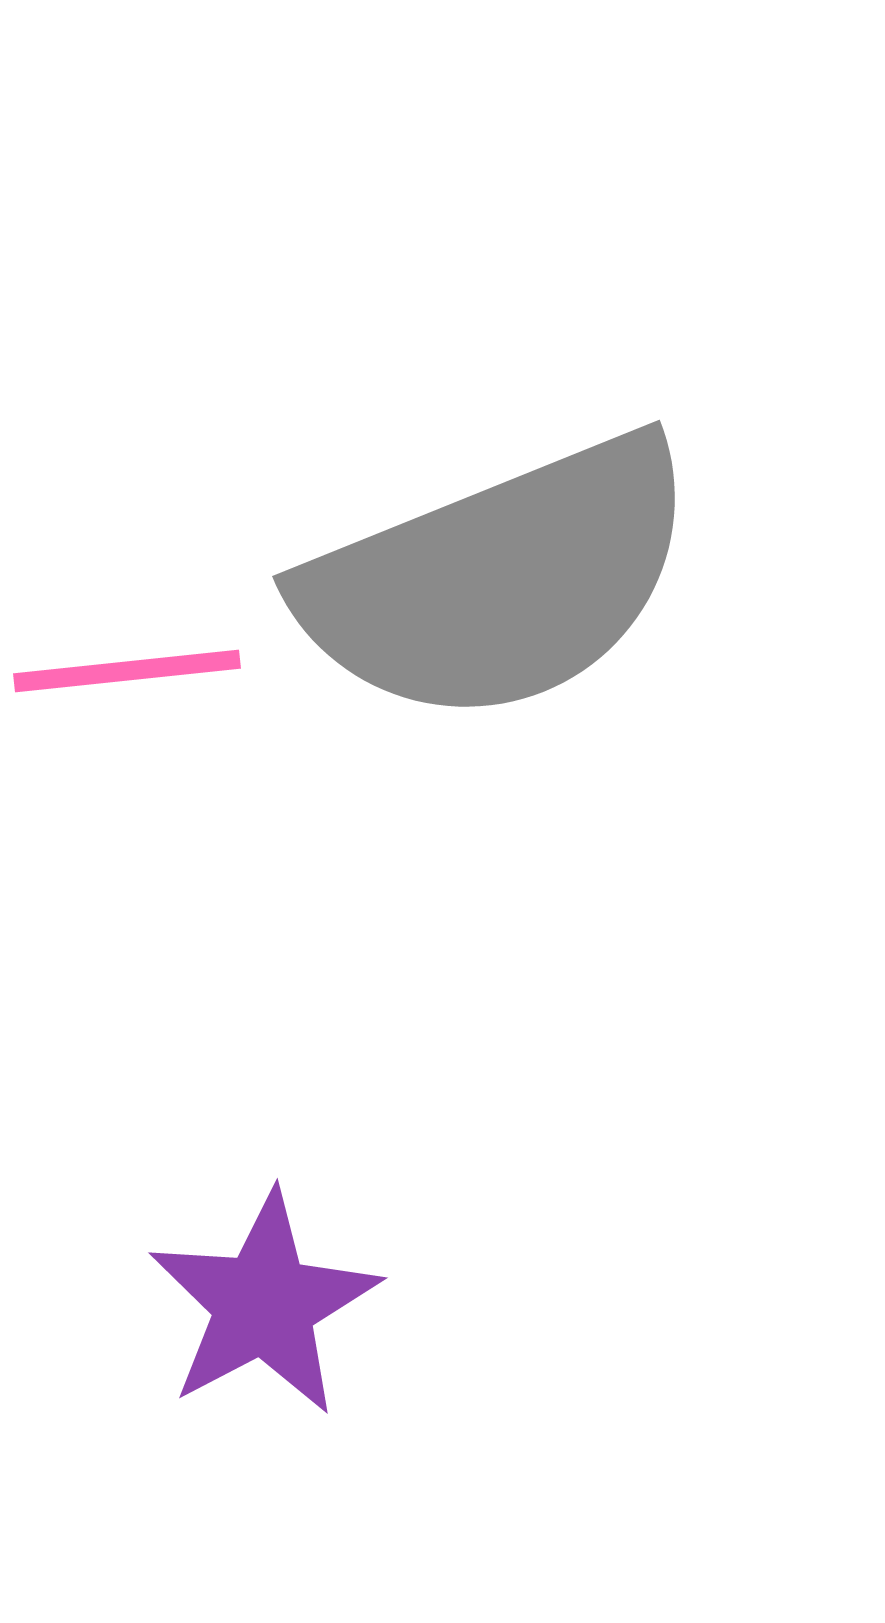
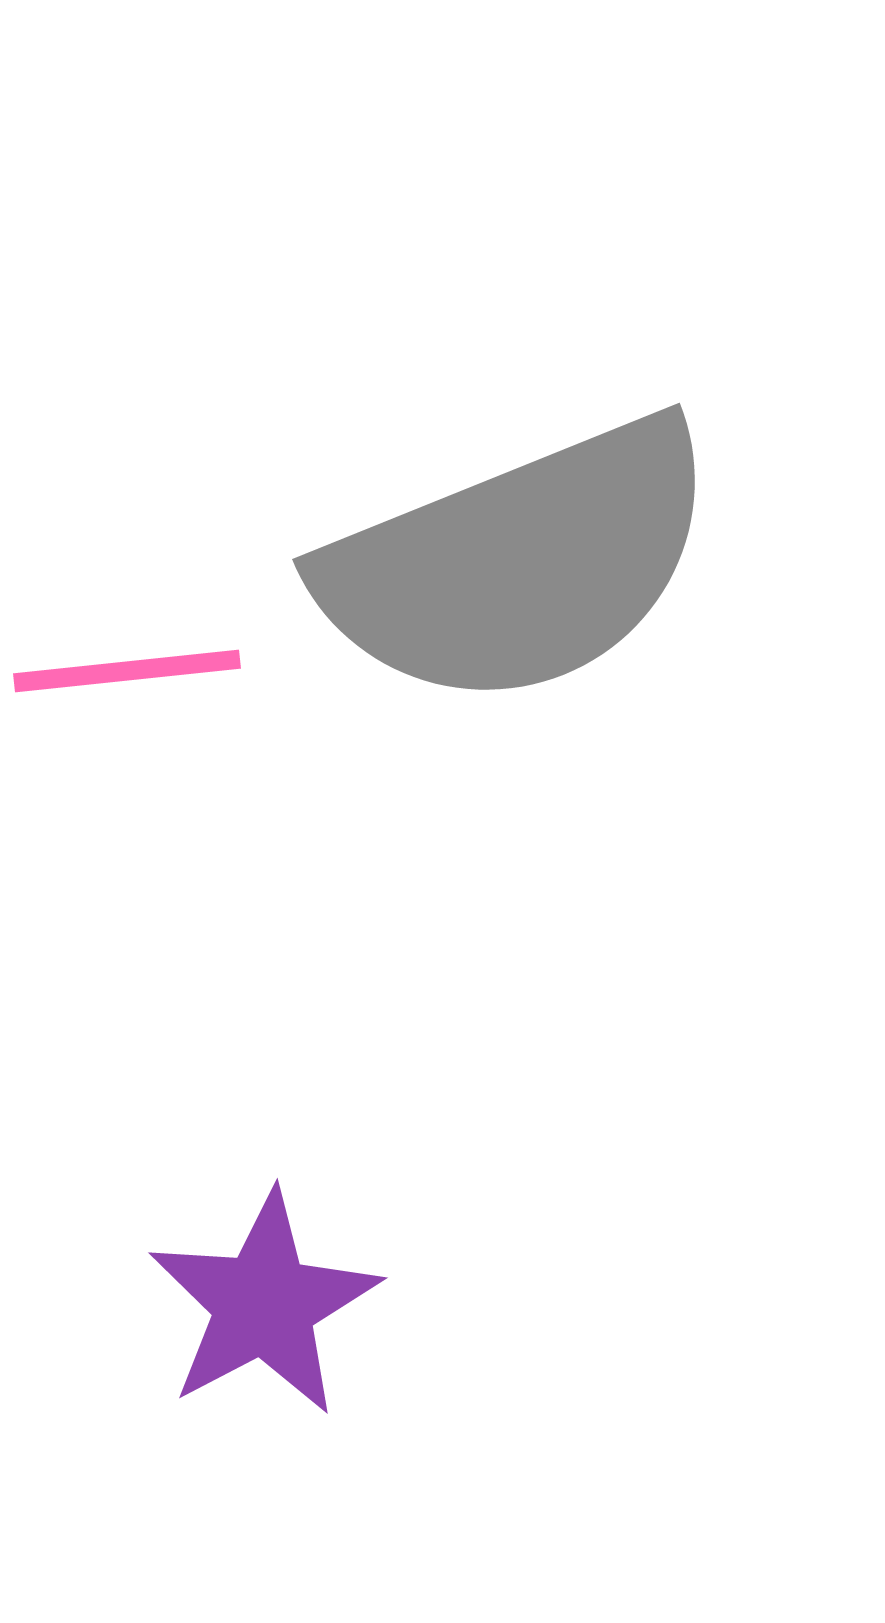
gray semicircle: moved 20 px right, 17 px up
